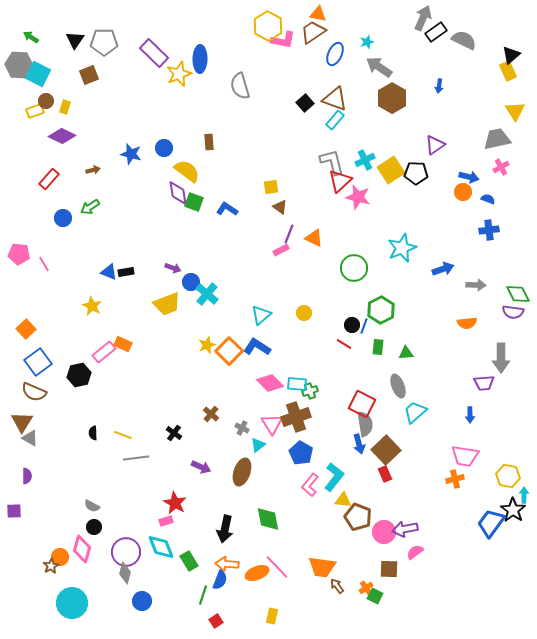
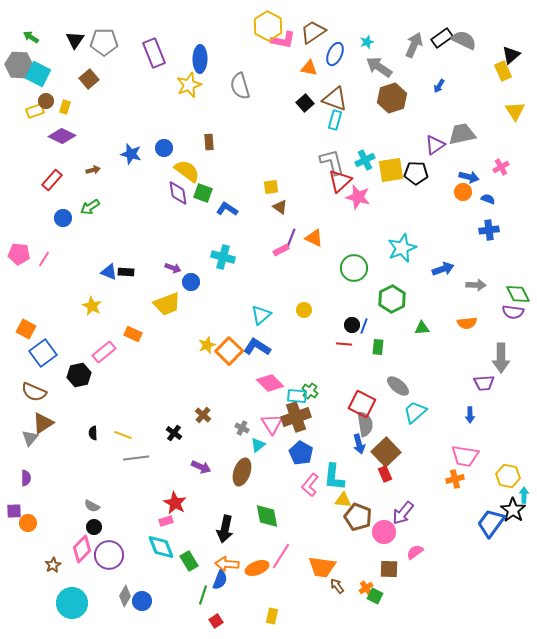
orange triangle at (318, 14): moved 9 px left, 54 px down
gray arrow at (423, 18): moved 9 px left, 27 px down
black rectangle at (436, 32): moved 6 px right, 6 px down
purple rectangle at (154, 53): rotated 24 degrees clockwise
yellow rectangle at (508, 71): moved 5 px left
yellow star at (179, 74): moved 10 px right, 11 px down
brown square at (89, 75): moved 4 px down; rotated 18 degrees counterclockwise
blue arrow at (439, 86): rotated 24 degrees clockwise
brown hexagon at (392, 98): rotated 12 degrees clockwise
cyan rectangle at (335, 120): rotated 24 degrees counterclockwise
gray trapezoid at (497, 139): moved 35 px left, 5 px up
yellow square at (391, 170): rotated 24 degrees clockwise
red rectangle at (49, 179): moved 3 px right, 1 px down
green square at (194, 202): moved 9 px right, 9 px up
purple line at (289, 234): moved 2 px right, 4 px down
pink line at (44, 264): moved 5 px up; rotated 63 degrees clockwise
black rectangle at (126, 272): rotated 14 degrees clockwise
cyan cross at (207, 294): moved 16 px right, 37 px up; rotated 25 degrees counterclockwise
green hexagon at (381, 310): moved 11 px right, 11 px up
yellow circle at (304, 313): moved 3 px up
orange square at (26, 329): rotated 18 degrees counterclockwise
orange rectangle at (123, 344): moved 10 px right, 10 px up
red line at (344, 344): rotated 28 degrees counterclockwise
green triangle at (406, 353): moved 16 px right, 25 px up
blue square at (38, 362): moved 5 px right, 9 px up
cyan rectangle at (297, 384): moved 12 px down
gray ellipse at (398, 386): rotated 30 degrees counterclockwise
green cross at (310, 391): rotated 35 degrees counterclockwise
brown cross at (211, 414): moved 8 px left, 1 px down
brown triangle at (22, 422): moved 21 px right, 1 px down; rotated 25 degrees clockwise
gray triangle at (30, 438): rotated 42 degrees clockwise
brown square at (386, 450): moved 2 px down
purple semicircle at (27, 476): moved 1 px left, 2 px down
cyan L-shape at (334, 477): rotated 148 degrees clockwise
green diamond at (268, 519): moved 1 px left, 3 px up
purple arrow at (405, 529): moved 2 px left, 16 px up; rotated 40 degrees counterclockwise
pink diamond at (82, 549): rotated 28 degrees clockwise
purple circle at (126, 552): moved 17 px left, 3 px down
orange circle at (60, 557): moved 32 px left, 34 px up
brown star at (51, 566): moved 2 px right, 1 px up
pink line at (277, 567): moved 4 px right, 11 px up; rotated 76 degrees clockwise
gray diamond at (125, 573): moved 23 px down; rotated 15 degrees clockwise
orange ellipse at (257, 573): moved 5 px up
